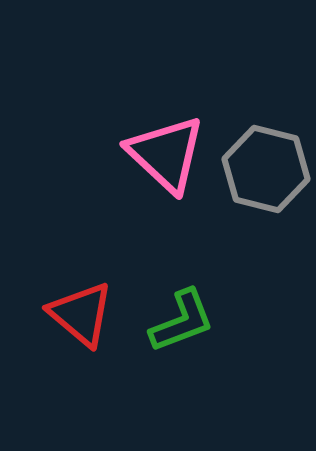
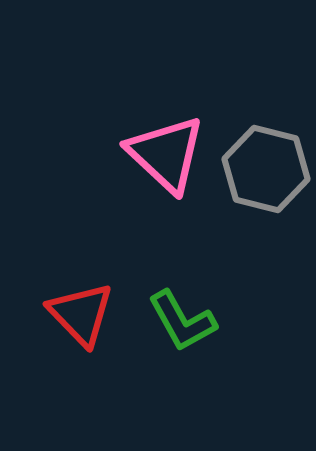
red triangle: rotated 6 degrees clockwise
green L-shape: rotated 82 degrees clockwise
